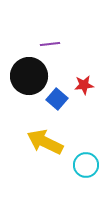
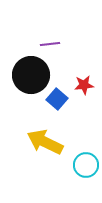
black circle: moved 2 px right, 1 px up
